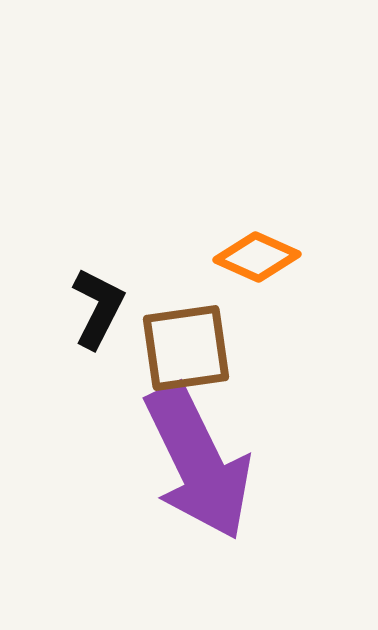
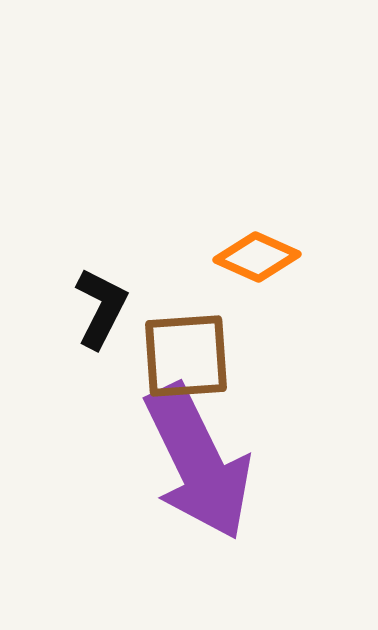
black L-shape: moved 3 px right
brown square: moved 8 px down; rotated 4 degrees clockwise
